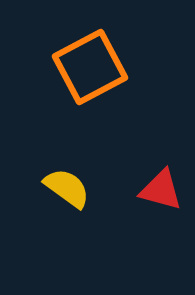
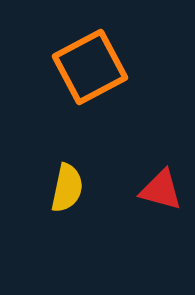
yellow semicircle: rotated 66 degrees clockwise
